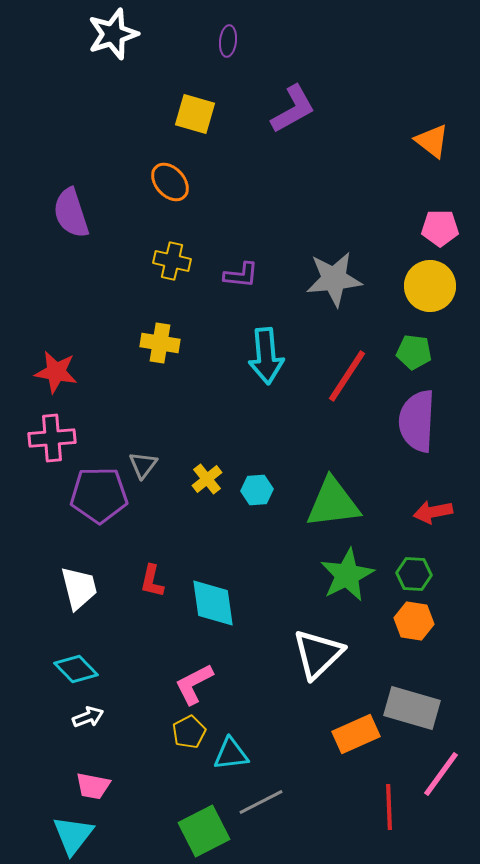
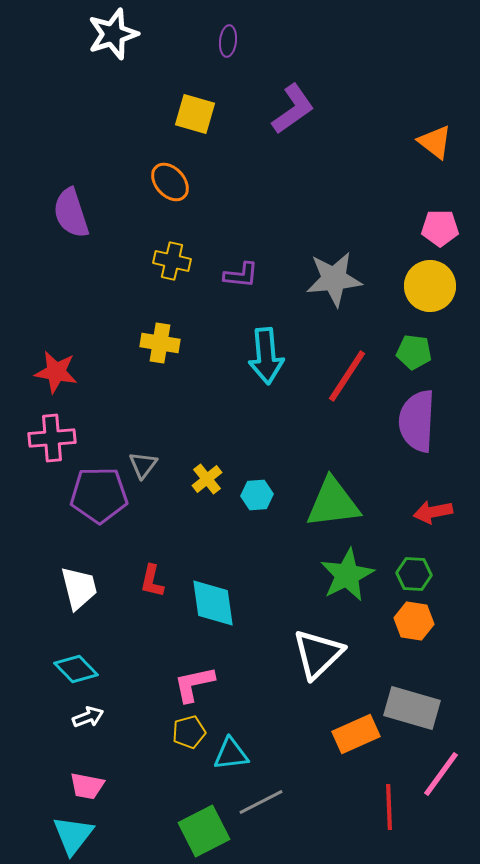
purple L-shape at (293, 109): rotated 6 degrees counterclockwise
orange triangle at (432, 141): moved 3 px right, 1 px down
cyan hexagon at (257, 490): moved 5 px down
pink L-shape at (194, 684): rotated 15 degrees clockwise
yellow pentagon at (189, 732): rotated 12 degrees clockwise
pink trapezoid at (93, 786): moved 6 px left
